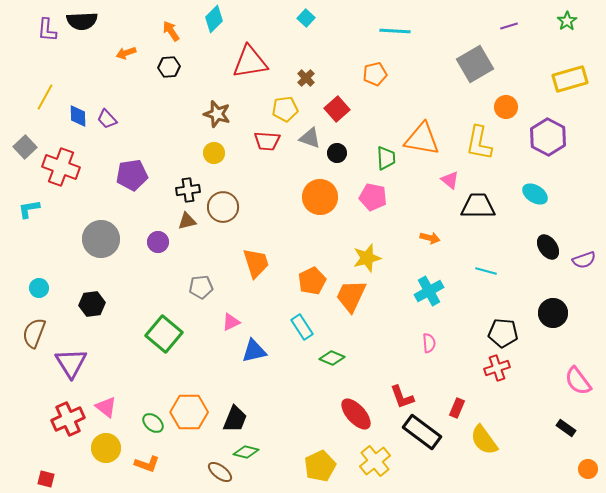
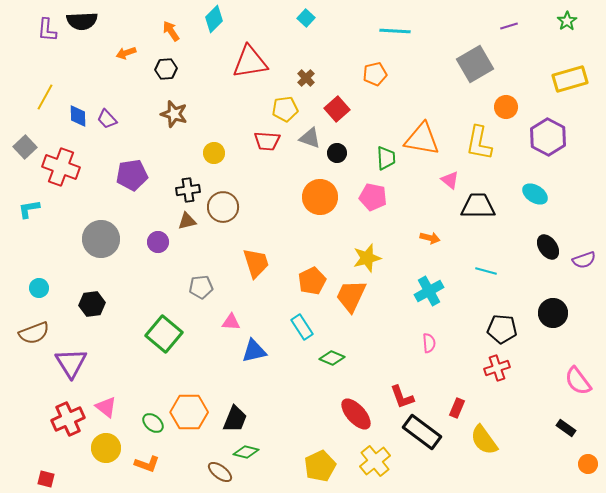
black hexagon at (169, 67): moved 3 px left, 2 px down
brown star at (217, 114): moved 43 px left
pink triangle at (231, 322): rotated 30 degrees clockwise
brown semicircle at (34, 333): rotated 132 degrees counterclockwise
black pentagon at (503, 333): moved 1 px left, 4 px up
orange circle at (588, 469): moved 5 px up
